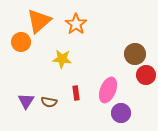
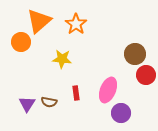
purple triangle: moved 1 px right, 3 px down
